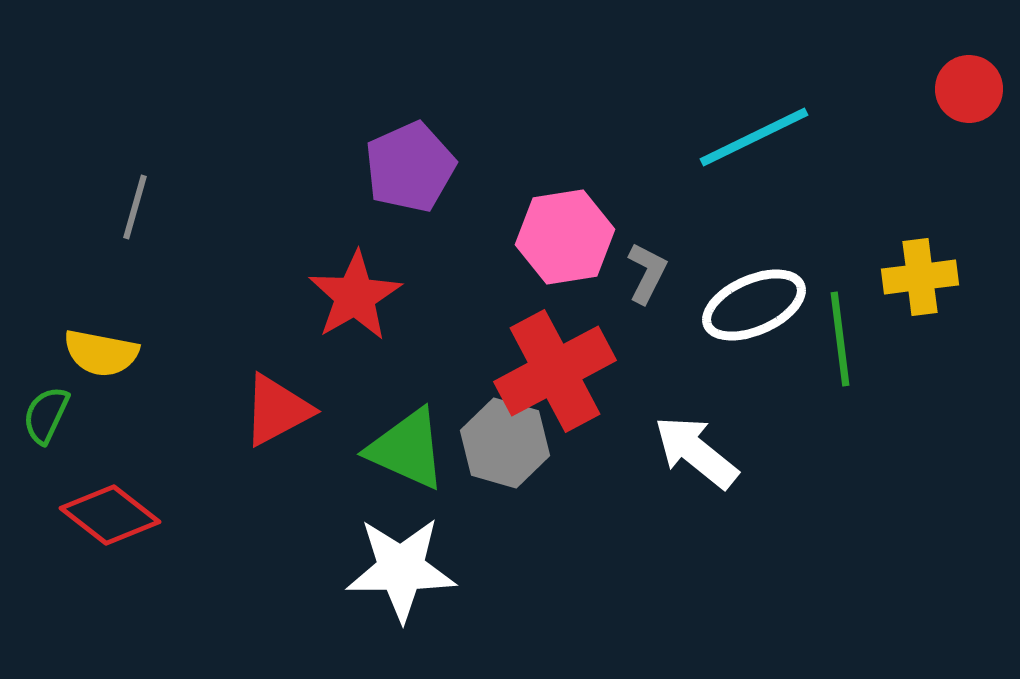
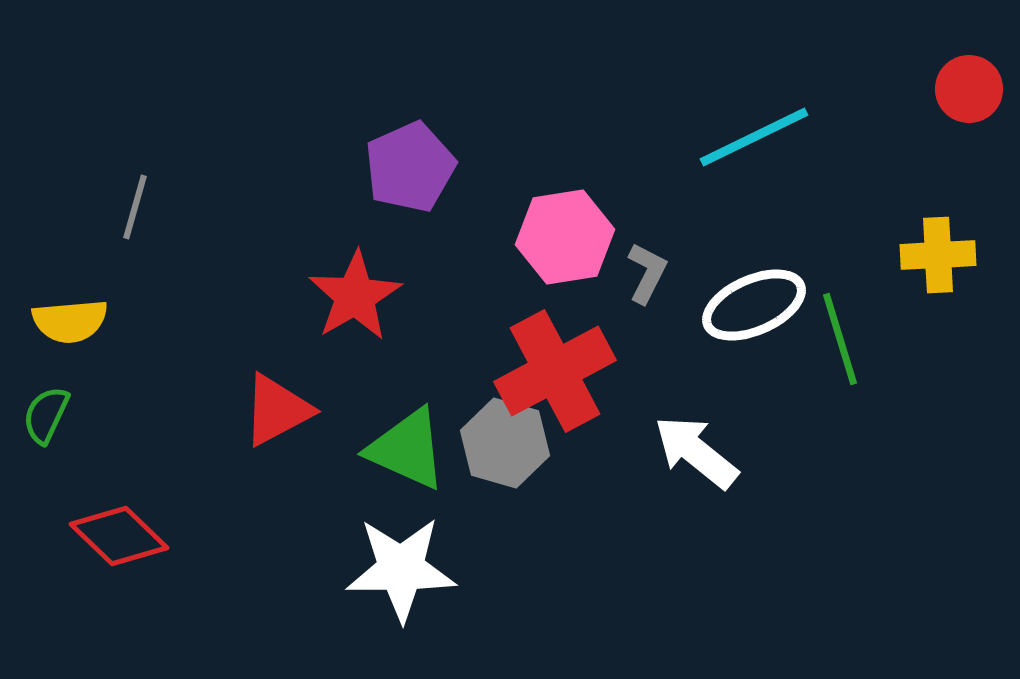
yellow cross: moved 18 px right, 22 px up; rotated 4 degrees clockwise
green line: rotated 10 degrees counterclockwise
yellow semicircle: moved 31 px left, 32 px up; rotated 16 degrees counterclockwise
red diamond: moved 9 px right, 21 px down; rotated 6 degrees clockwise
